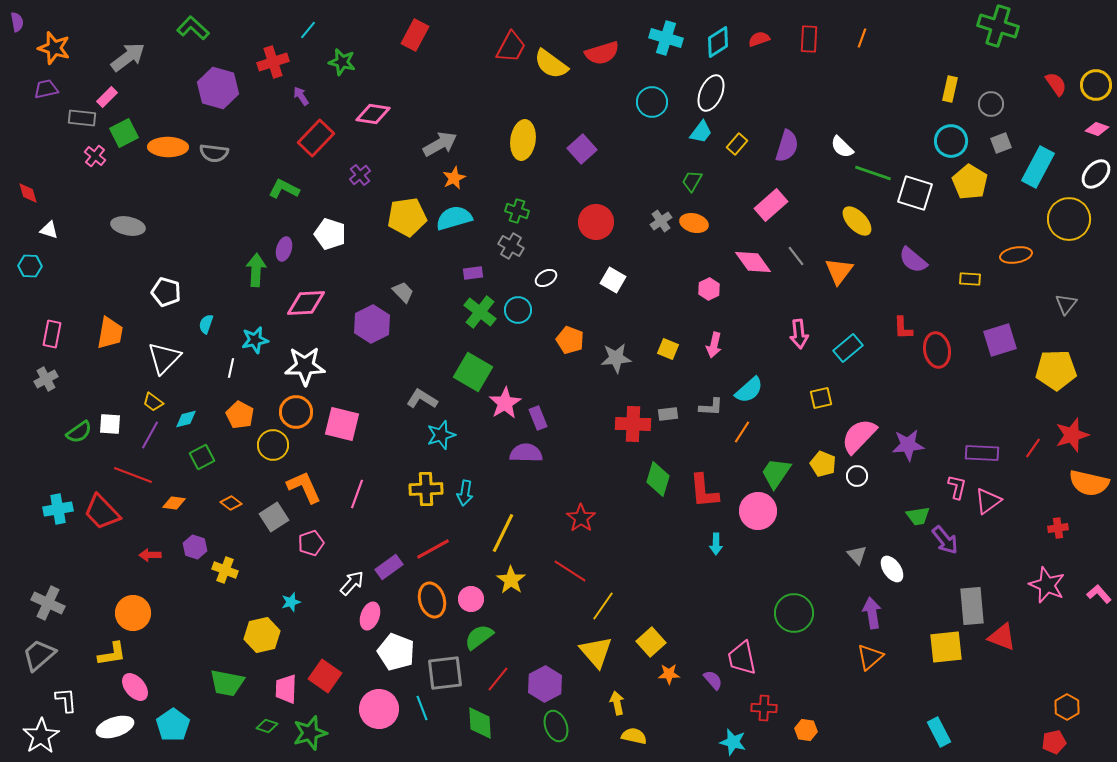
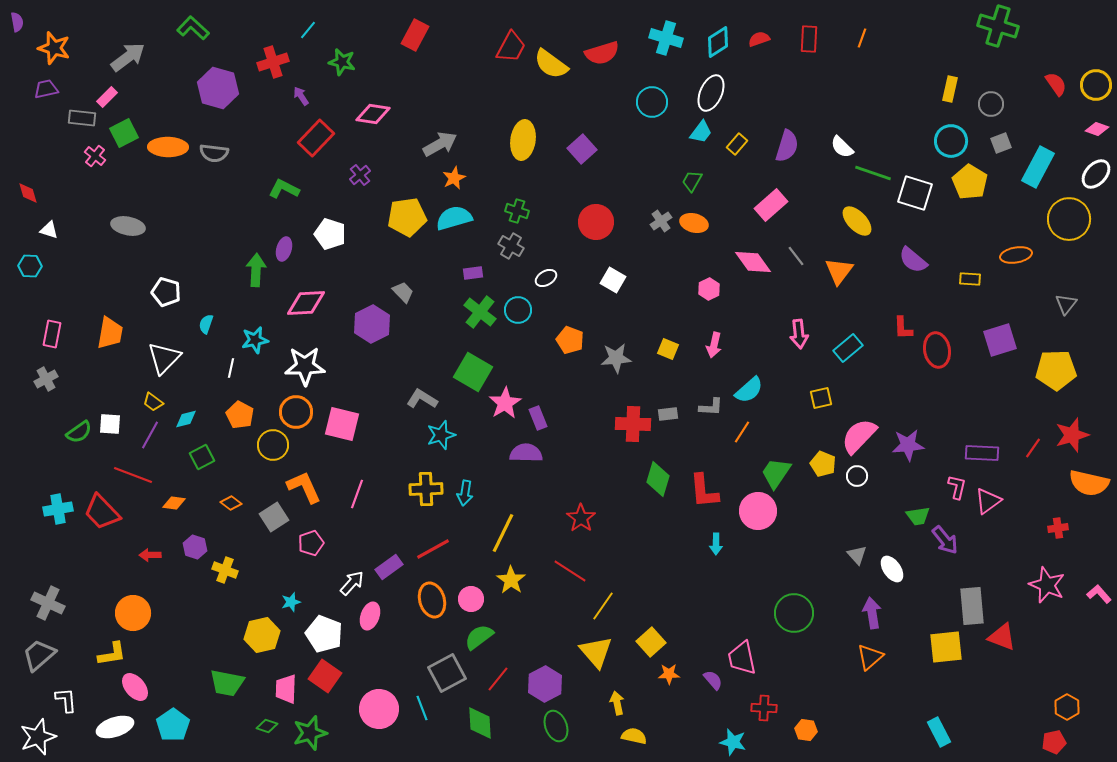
white pentagon at (396, 652): moved 72 px left, 18 px up
gray square at (445, 673): moved 2 px right; rotated 21 degrees counterclockwise
white star at (41, 736): moved 3 px left, 1 px down; rotated 12 degrees clockwise
